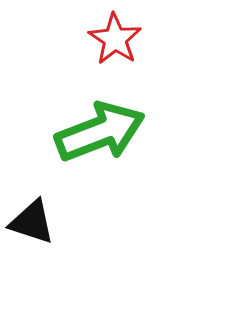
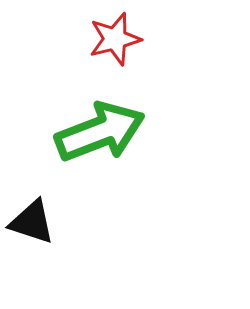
red star: rotated 24 degrees clockwise
